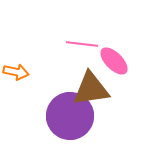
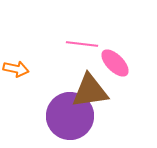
pink ellipse: moved 1 px right, 2 px down
orange arrow: moved 3 px up
brown triangle: moved 1 px left, 2 px down
